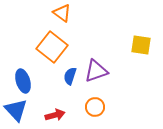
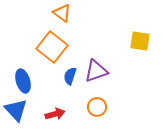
yellow square: moved 1 px left, 4 px up
orange circle: moved 2 px right
red arrow: moved 1 px up
